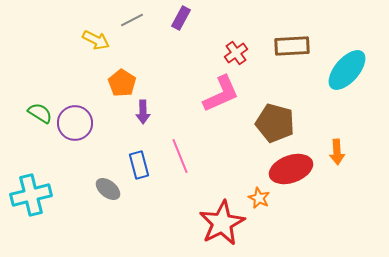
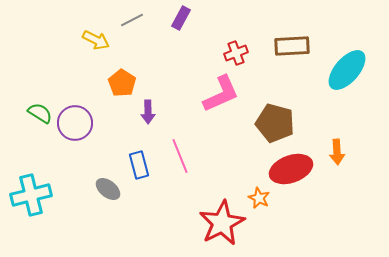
red cross: rotated 15 degrees clockwise
purple arrow: moved 5 px right
